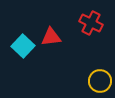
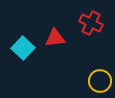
red triangle: moved 4 px right, 1 px down
cyan square: moved 2 px down
